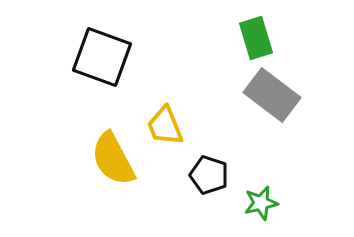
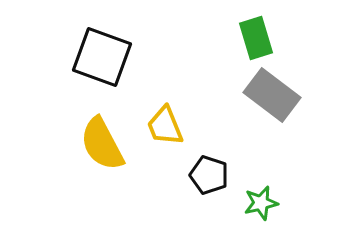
yellow semicircle: moved 11 px left, 15 px up
